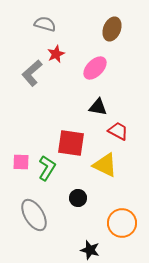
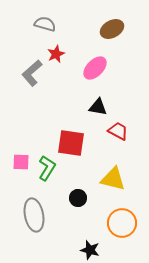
brown ellipse: rotated 40 degrees clockwise
yellow triangle: moved 8 px right, 14 px down; rotated 12 degrees counterclockwise
gray ellipse: rotated 20 degrees clockwise
